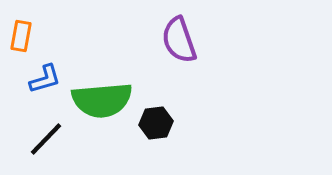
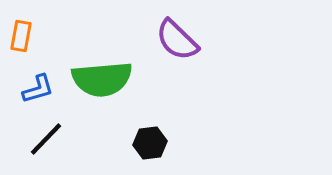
purple semicircle: moved 2 px left; rotated 27 degrees counterclockwise
blue L-shape: moved 7 px left, 10 px down
green semicircle: moved 21 px up
black hexagon: moved 6 px left, 20 px down
